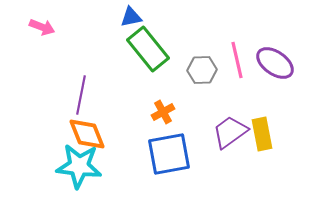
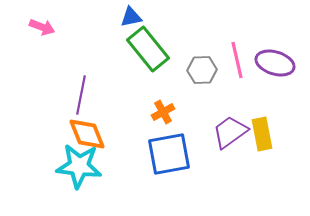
purple ellipse: rotated 18 degrees counterclockwise
